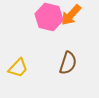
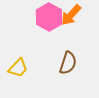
pink hexagon: rotated 16 degrees clockwise
